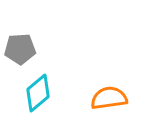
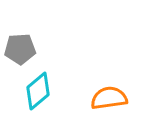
cyan diamond: moved 2 px up
